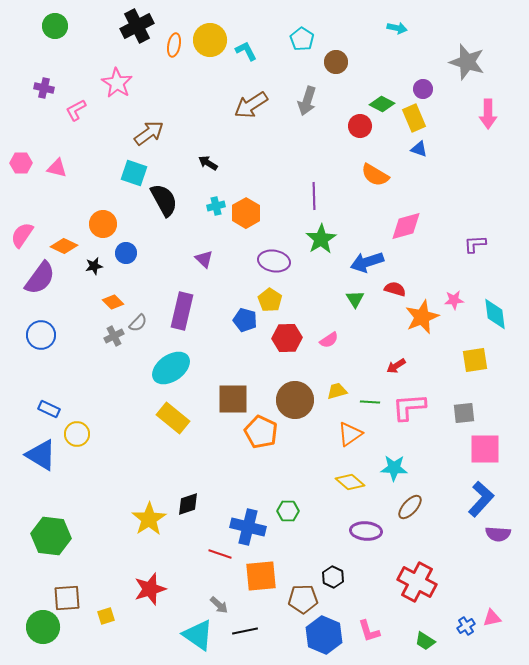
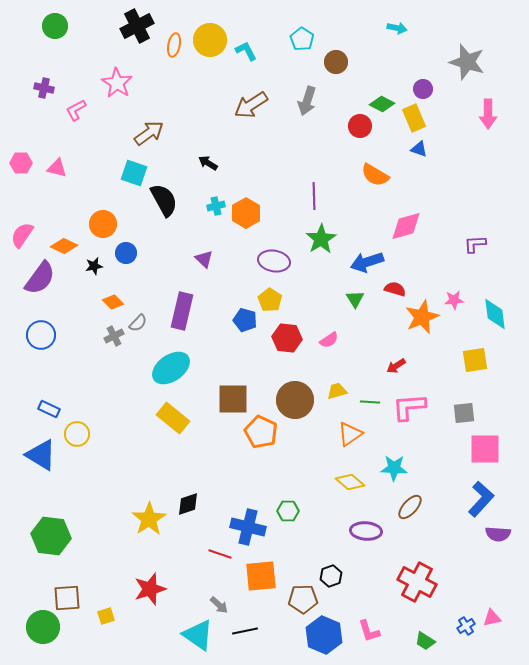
red hexagon at (287, 338): rotated 8 degrees clockwise
black hexagon at (333, 577): moved 2 px left, 1 px up; rotated 15 degrees clockwise
